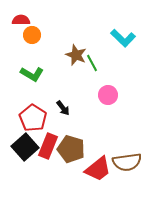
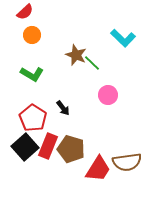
red semicircle: moved 4 px right, 8 px up; rotated 138 degrees clockwise
green line: rotated 18 degrees counterclockwise
red trapezoid: rotated 20 degrees counterclockwise
